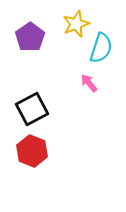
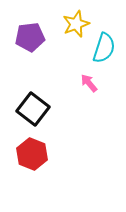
purple pentagon: rotated 28 degrees clockwise
cyan semicircle: moved 3 px right
black square: moved 1 px right; rotated 24 degrees counterclockwise
red hexagon: moved 3 px down
